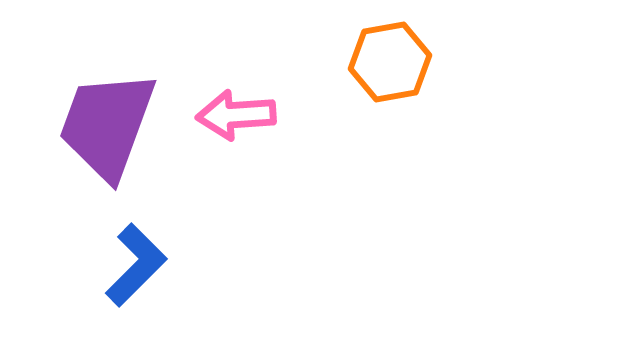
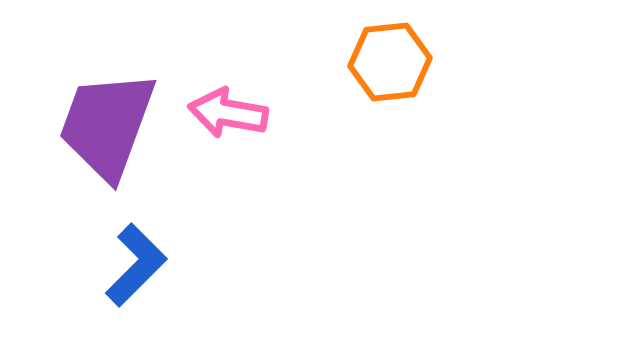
orange hexagon: rotated 4 degrees clockwise
pink arrow: moved 8 px left, 2 px up; rotated 14 degrees clockwise
